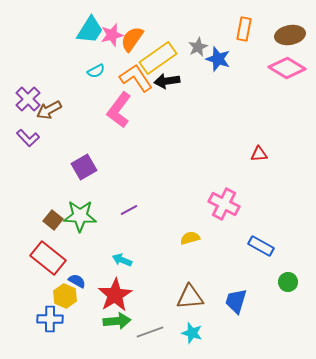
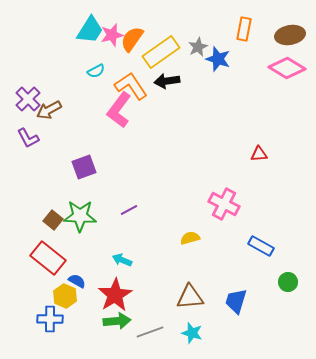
yellow rectangle: moved 3 px right, 6 px up
orange L-shape: moved 5 px left, 8 px down
purple L-shape: rotated 15 degrees clockwise
purple square: rotated 10 degrees clockwise
